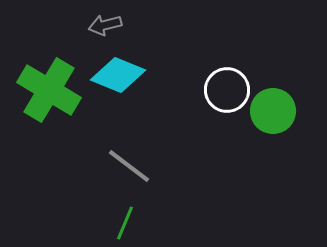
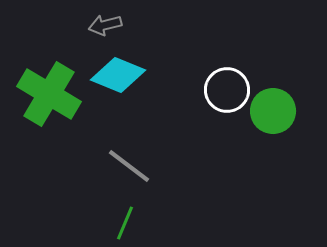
green cross: moved 4 px down
